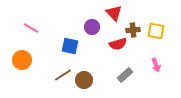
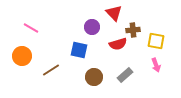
yellow square: moved 10 px down
blue square: moved 9 px right, 4 px down
orange circle: moved 4 px up
brown line: moved 12 px left, 5 px up
brown circle: moved 10 px right, 3 px up
